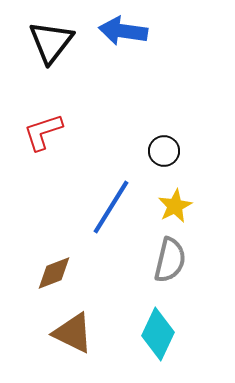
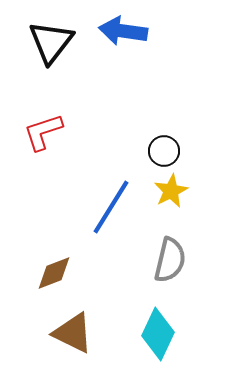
yellow star: moved 4 px left, 15 px up
